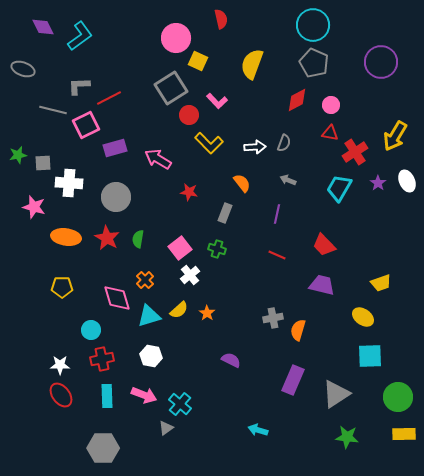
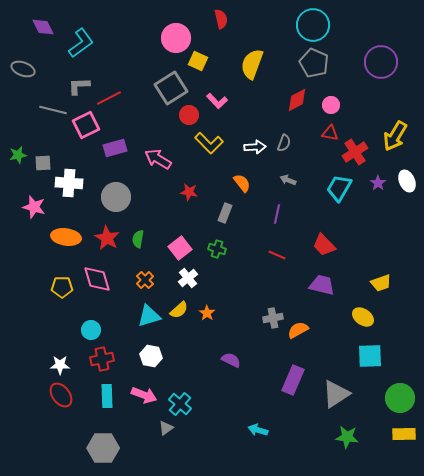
cyan L-shape at (80, 36): moved 1 px right, 7 px down
white cross at (190, 275): moved 2 px left, 3 px down
pink diamond at (117, 298): moved 20 px left, 19 px up
orange semicircle at (298, 330): rotated 45 degrees clockwise
green circle at (398, 397): moved 2 px right, 1 px down
